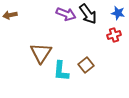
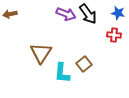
brown arrow: moved 1 px up
red cross: rotated 24 degrees clockwise
brown square: moved 2 px left, 1 px up
cyan L-shape: moved 1 px right, 2 px down
